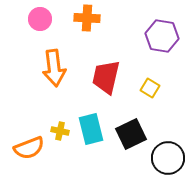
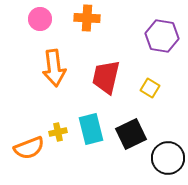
yellow cross: moved 2 px left, 1 px down; rotated 24 degrees counterclockwise
